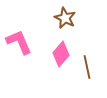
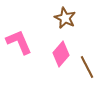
brown line: rotated 15 degrees counterclockwise
